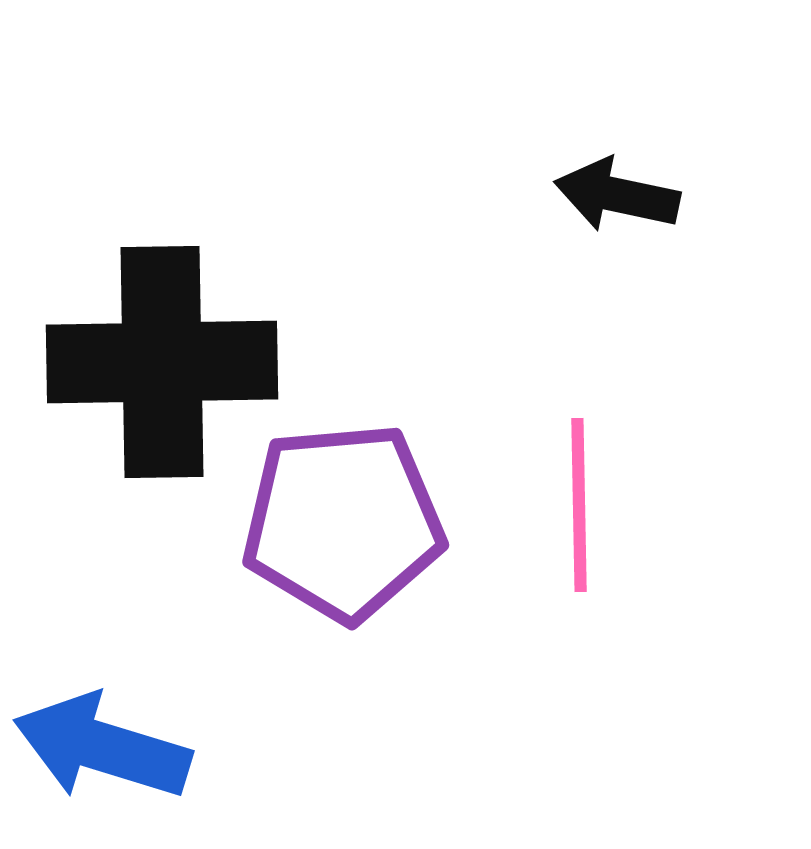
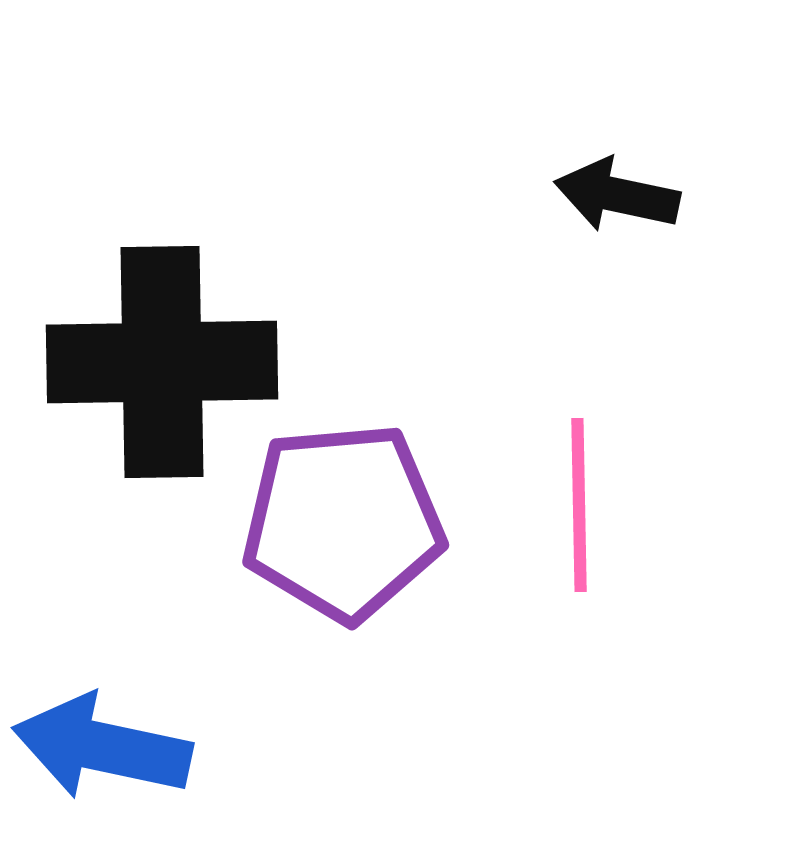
blue arrow: rotated 5 degrees counterclockwise
